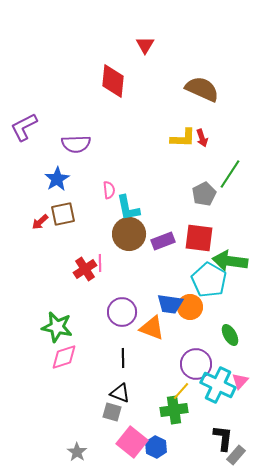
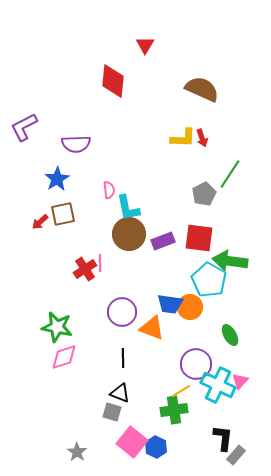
yellow line at (181, 391): rotated 18 degrees clockwise
